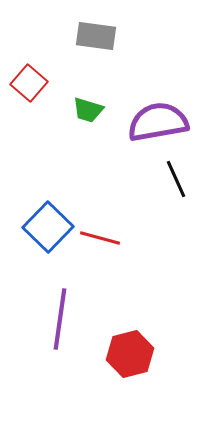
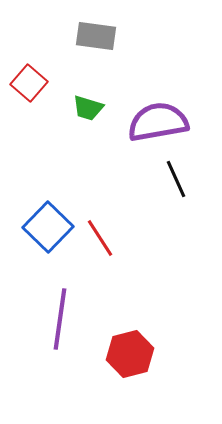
green trapezoid: moved 2 px up
red line: rotated 42 degrees clockwise
